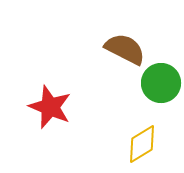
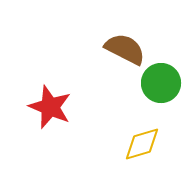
yellow diamond: rotated 15 degrees clockwise
